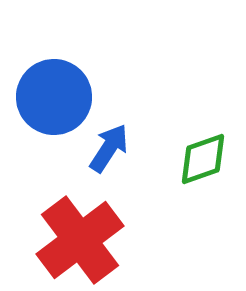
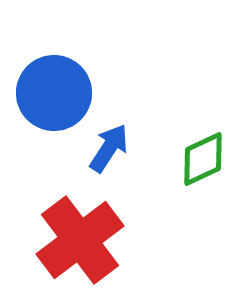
blue circle: moved 4 px up
green diamond: rotated 6 degrees counterclockwise
